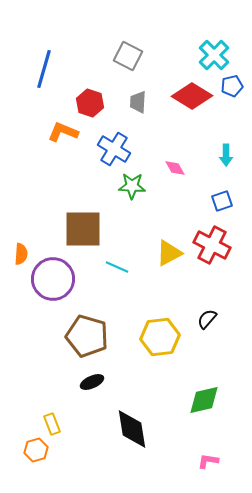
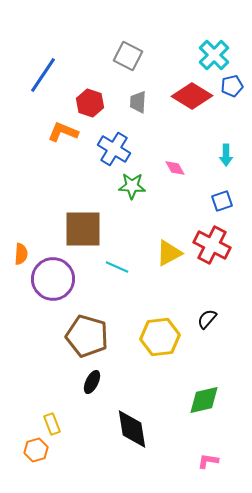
blue line: moved 1 px left, 6 px down; rotated 18 degrees clockwise
black ellipse: rotated 40 degrees counterclockwise
